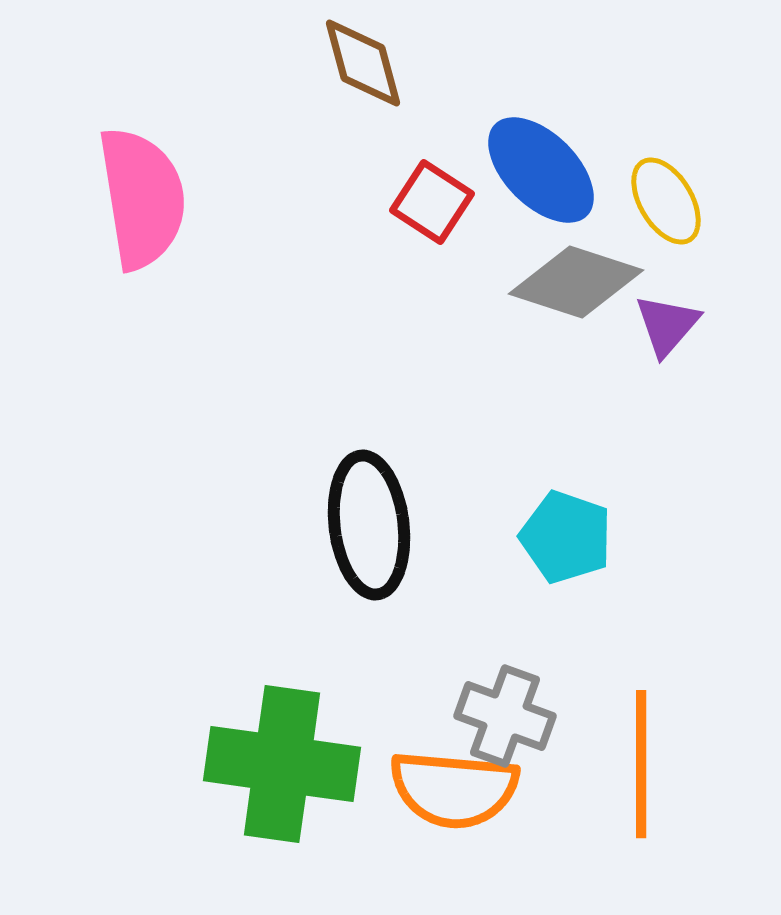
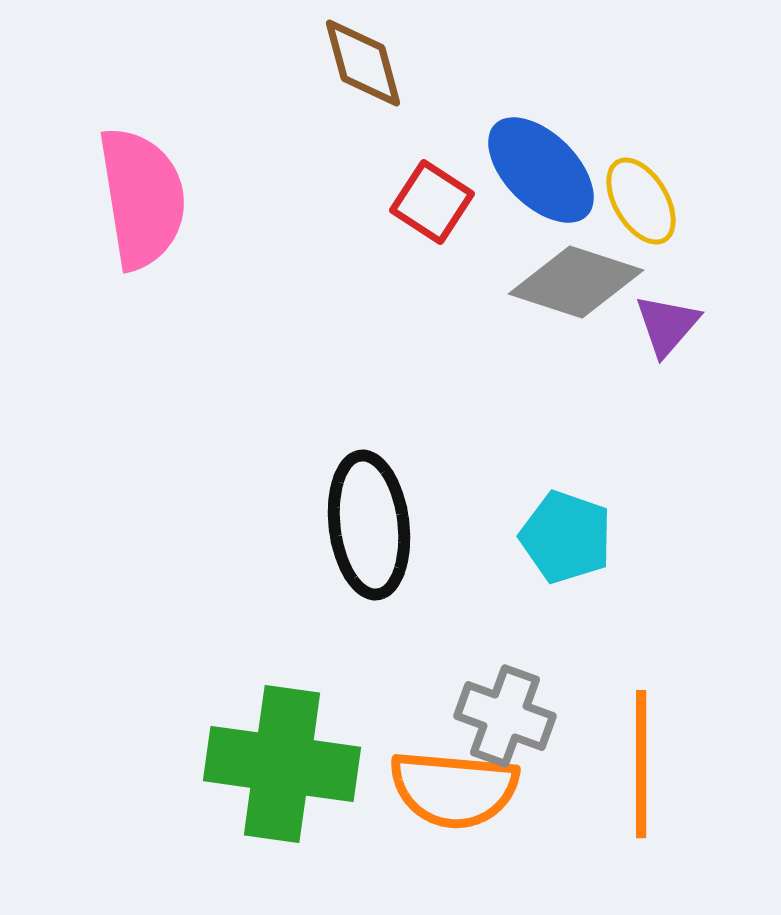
yellow ellipse: moved 25 px left
